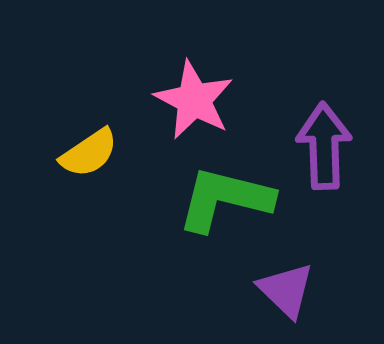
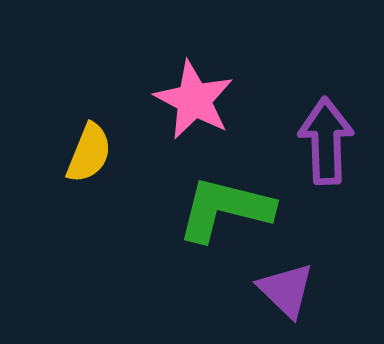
purple arrow: moved 2 px right, 5 px up
yellow semicircle: rotated 34 degrees counterclockwise
green L-shape: moved 10 px down
